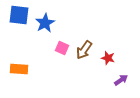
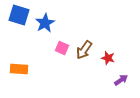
blue square: rotated 10 degrees clockwise
